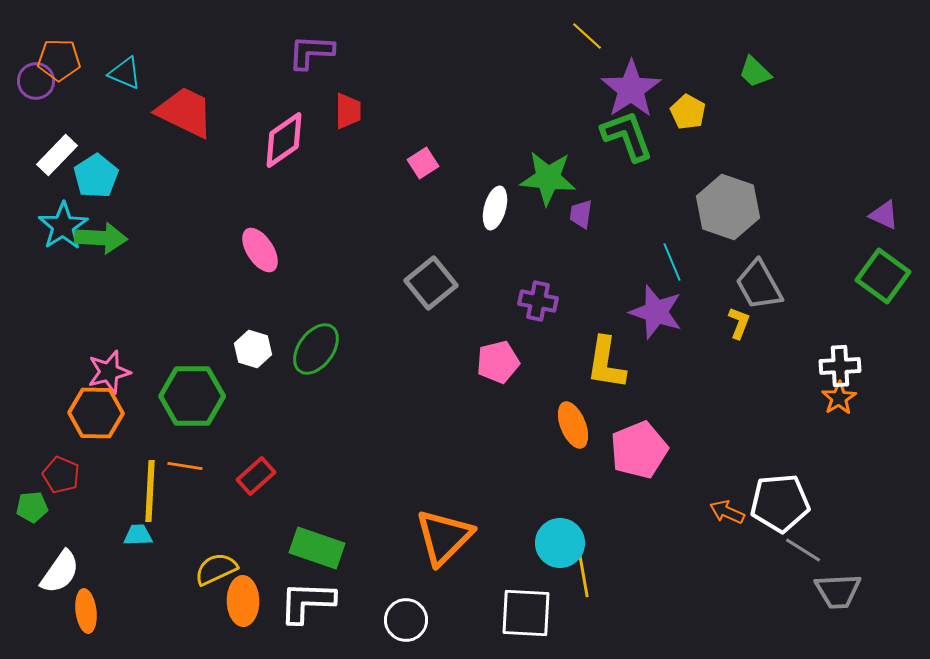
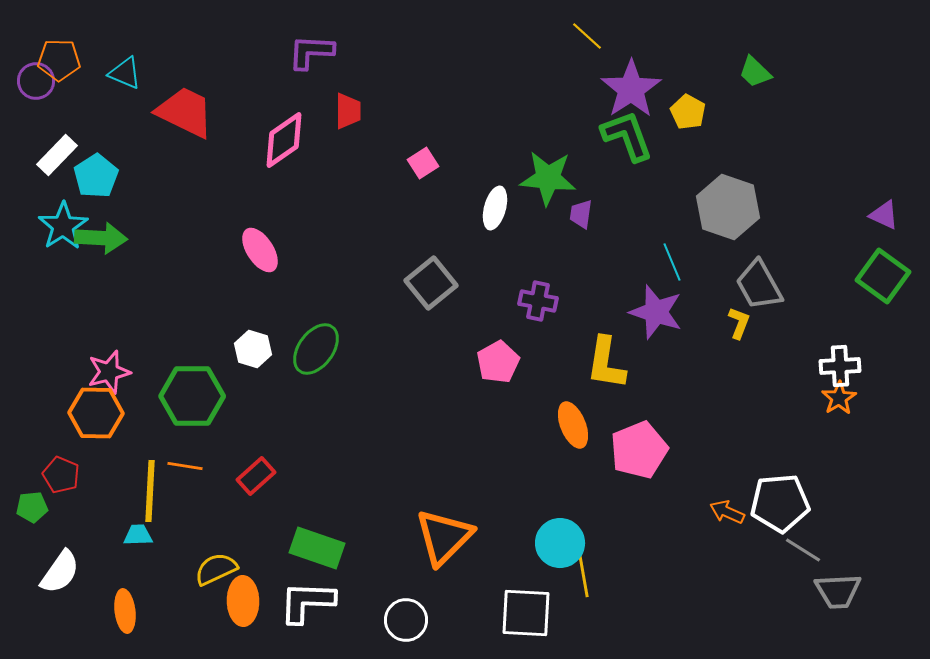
pink pentagon at (498, 362): rotated 15 degrees counterclockwise
orange ellipse at (86, 611): moved 39 px right
